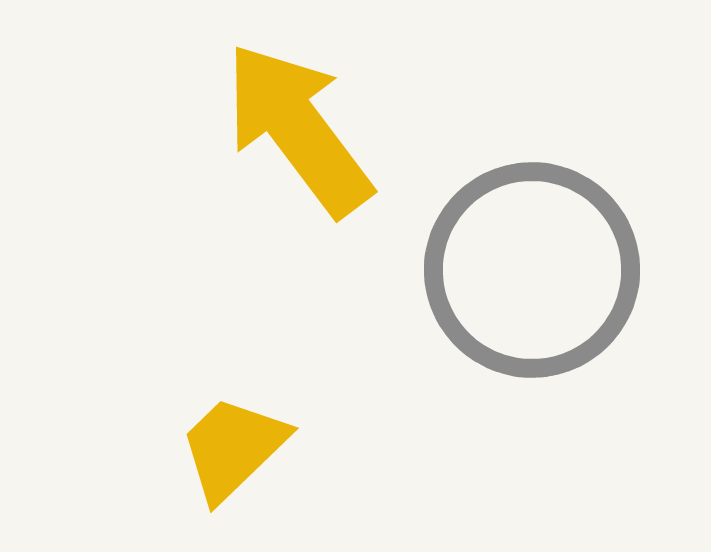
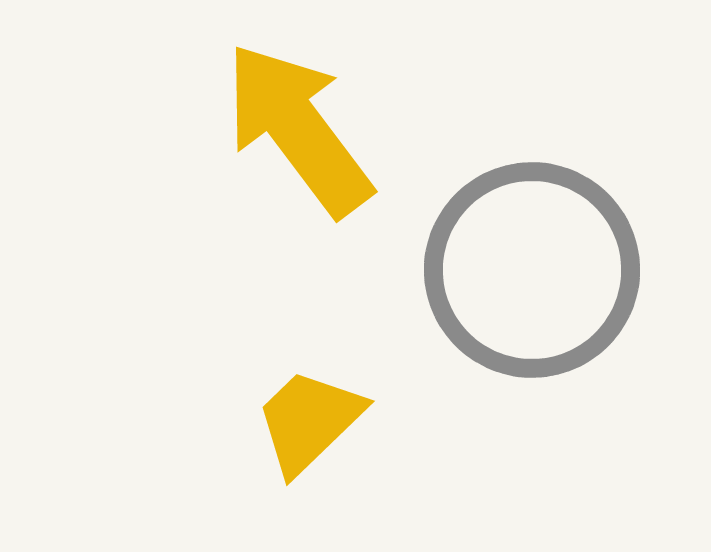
yellow trapezoid: moved 76 px right, 27 px up
